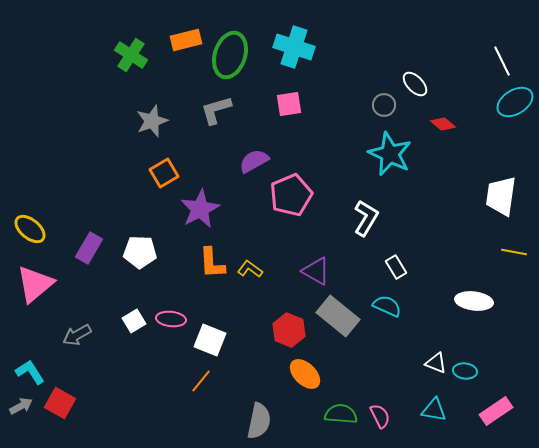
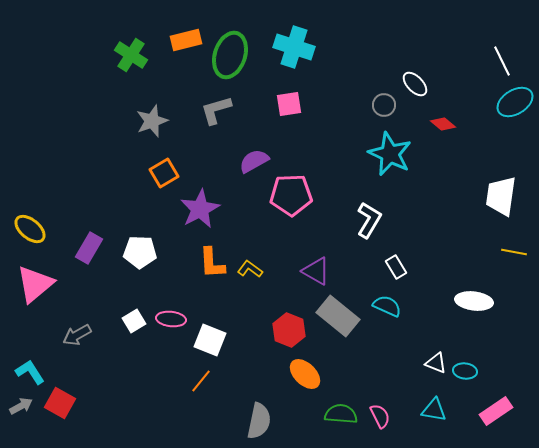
pink pentagon at (291, 195): rotated 21 degrees clockwise
white L-shape at (366, 218): moved 3 px right, 2 px down
